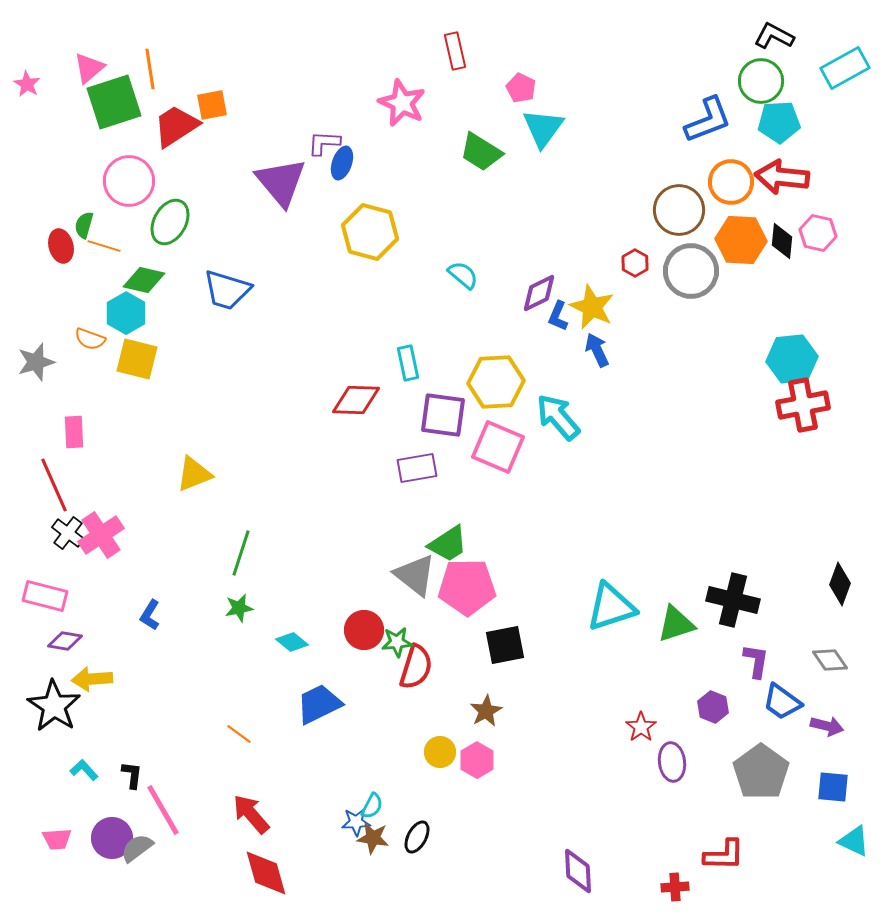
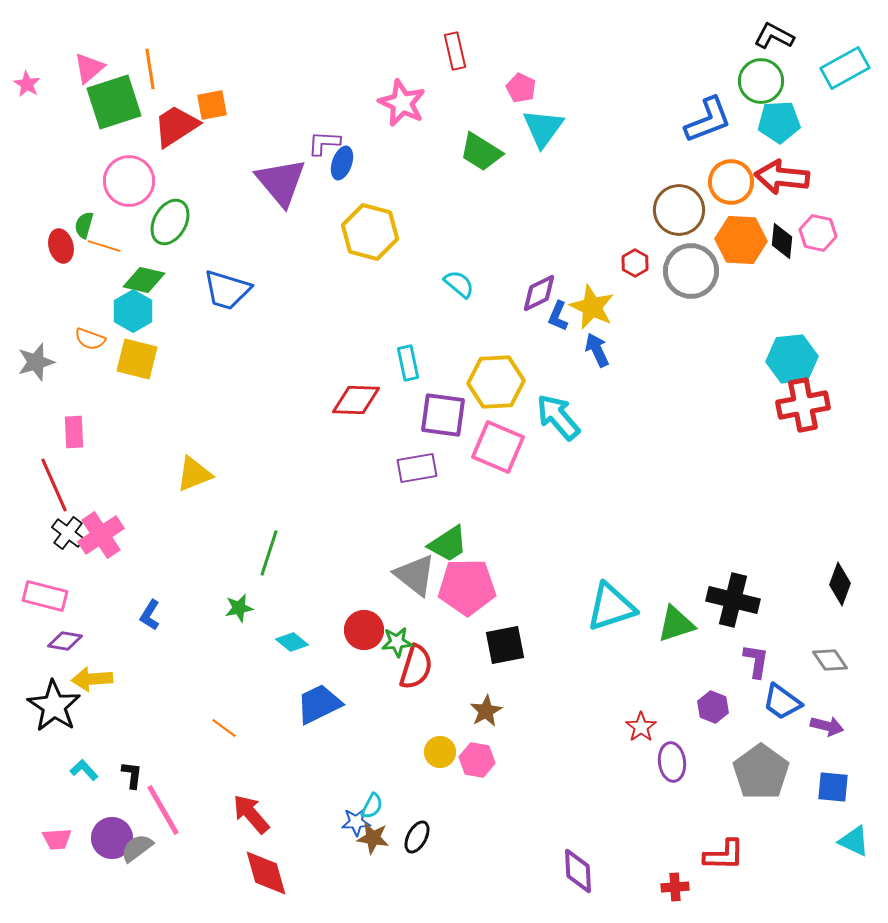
cyan semicircle at (463, 275): moved 4 px left, 9 px down
cyan hexagon at (126, 313): moved 7 px right, 2 px up
green line at (241, 553): moved 28 px right
orange line at (239, 734): moved 15 px left, 6 px up
pink hexagon at (477, 760): rotated 20 degrees counterclockwise
